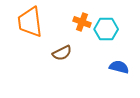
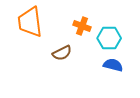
orange cross: moved 4 px down
cyan hexagon: moved 3 px right, 9 px down
blue semicircle: moved 6 px left, 2 px up
